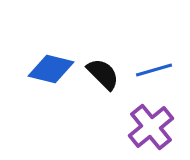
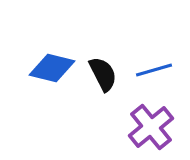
blue diamond: moved 1 px right, 1 px up
black semicircle: rotated 18 degrees clockwise
